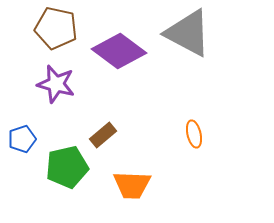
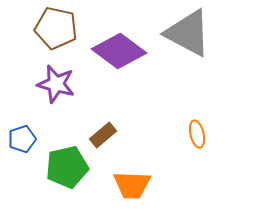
orange ellipse: moved 3 px right
